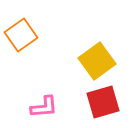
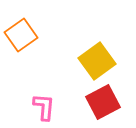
red square: rotated 12 degrees counterclockwise
pink L-shape: rotated 80 degrees counterclockwise
